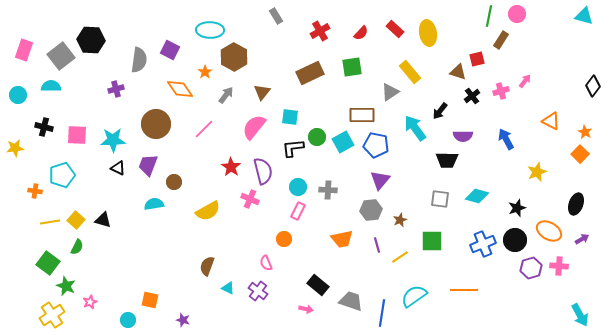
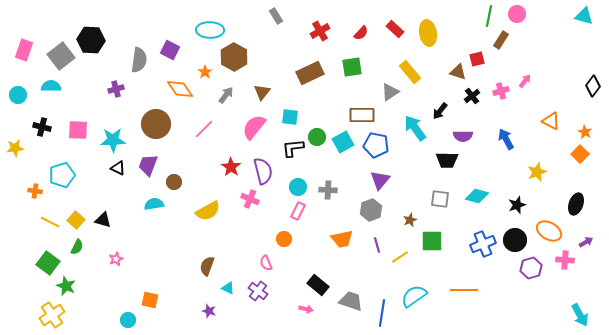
black cross at (44, 127): moved 2 px left
pink square at (77, 135): moved 1 px right, 5 px up
black star at (517, 208): moved 3 px up
gray hexagon at (371, 210): rotated 15 degrees counterclockwise
brown star at (400, 220): moved 10 px right
yellow line at (50, 222): rotated 36 degrees clockwise
purple arrow at (582, 239): moved 4 px right, 3 px down
pink cross at (559, 266): moved 6 px right, 6 px up
pink star at (90, 302): moved 26 px right, 43 px up
purple star at (183, 320): moved 26 px right, 9 px up
